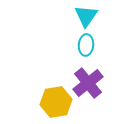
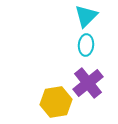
cyan triangle: rotated 10 degrees clockwise
